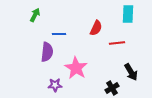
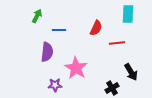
green arrow: moved 2 px right, 1 px down
blue line: moved 4 px up
